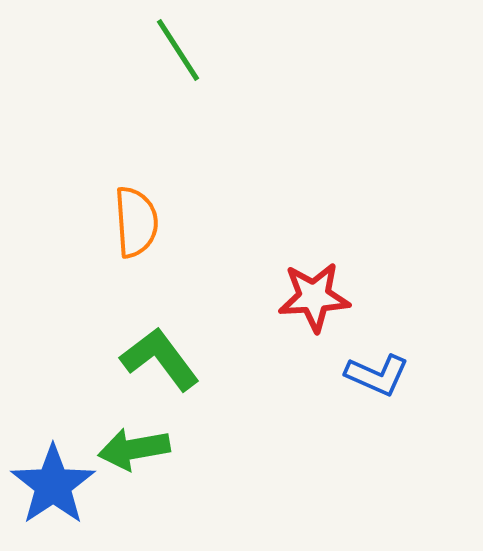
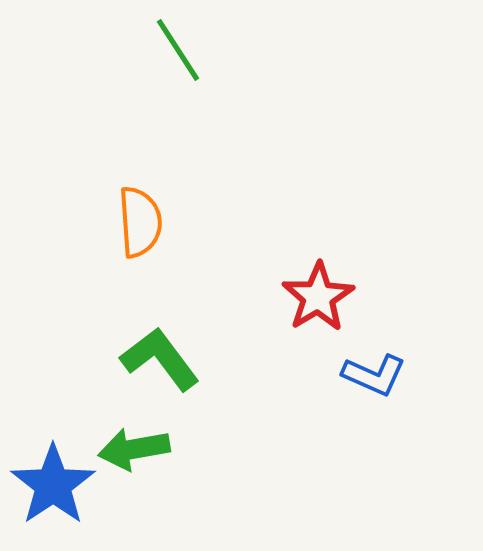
orange semicircle: moved 4 px right
red star: moved 4 px right; rotated 28 degrees counterclockwise
blue L-shape: moved 3 px left
